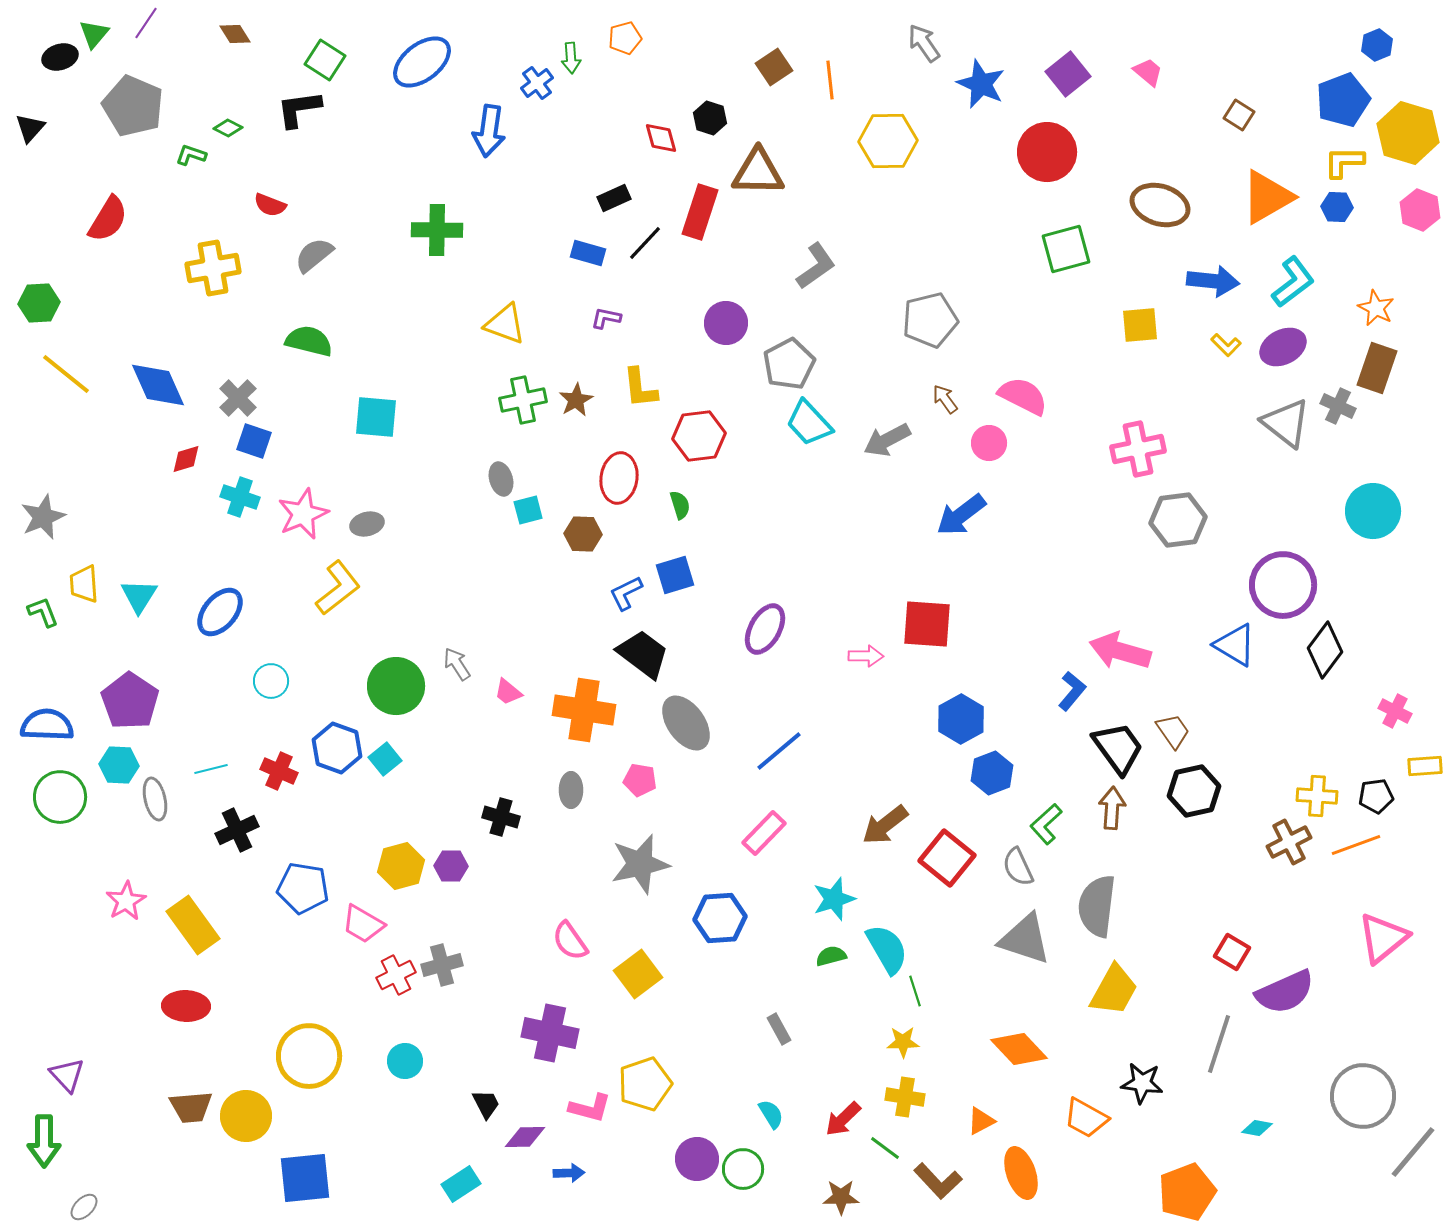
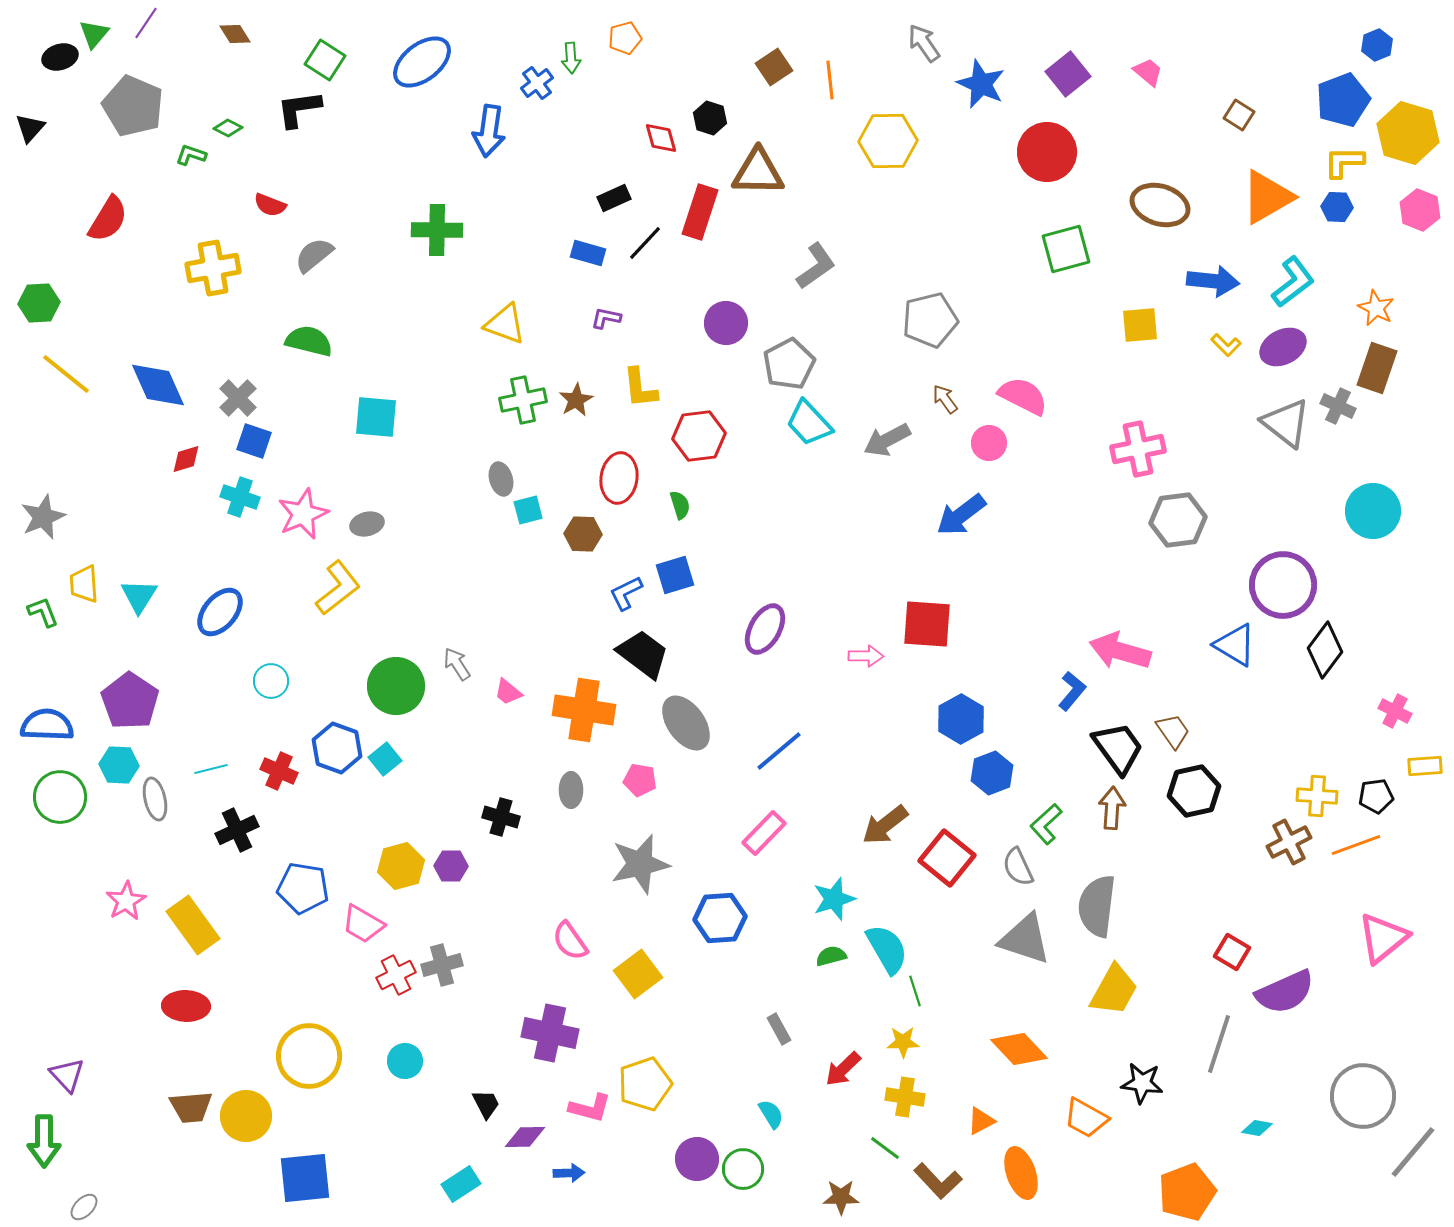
red arrow at (843, 1119): moved 50 px up
